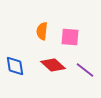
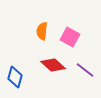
pink square: rotated 24 degrees clockwise
blue diamond: moved 11 px down; rotated 25 degrees clockwise
